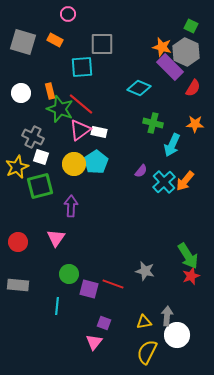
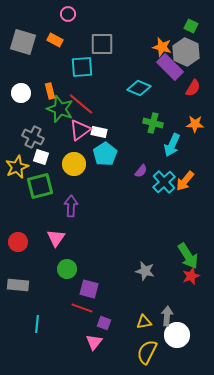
cyan pentagon at (96, 162): moved 9 px right, 8 px up
green circle at (69, 274): moved 2 px left, 5 px up
red line at (113, 284): moved 31 px left, 24 px down
cyan line at (57, 306): moved 20 px left, 18 px down
